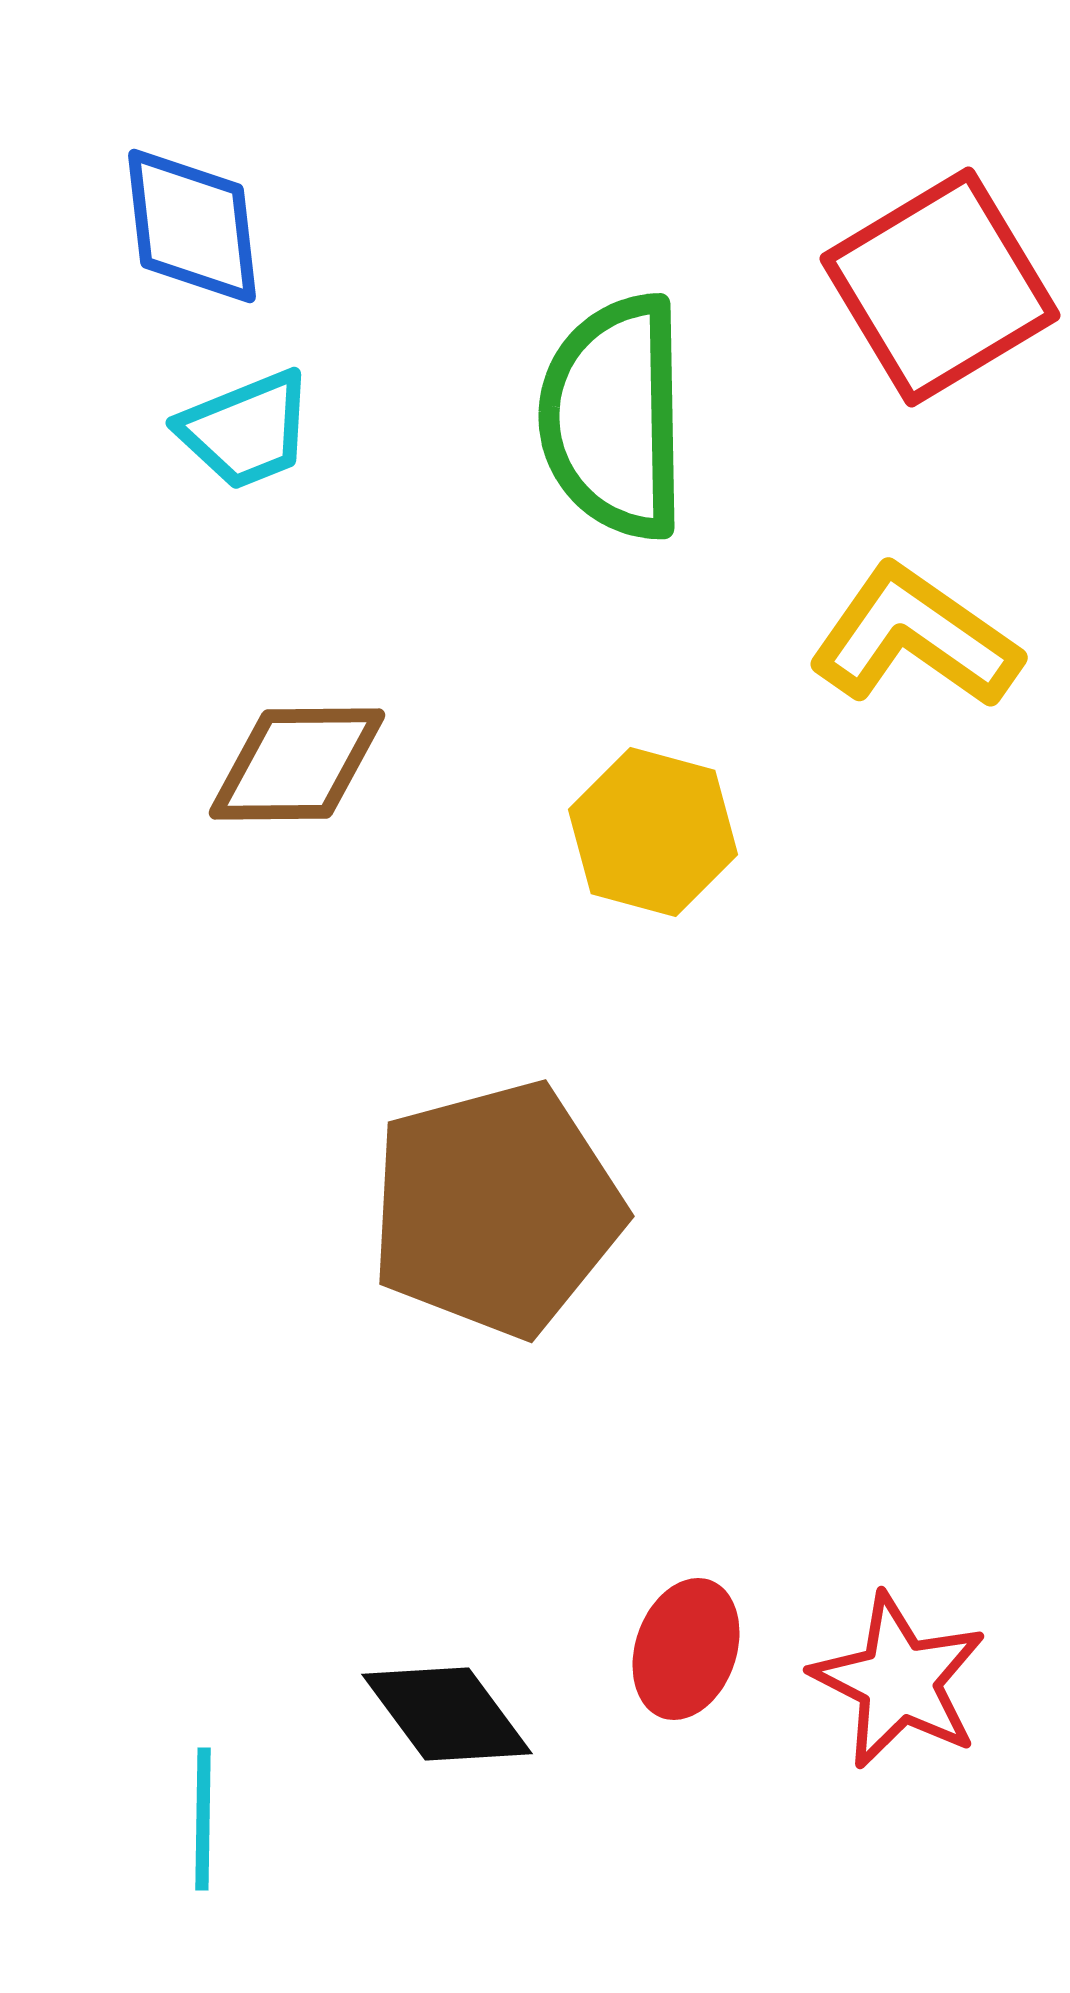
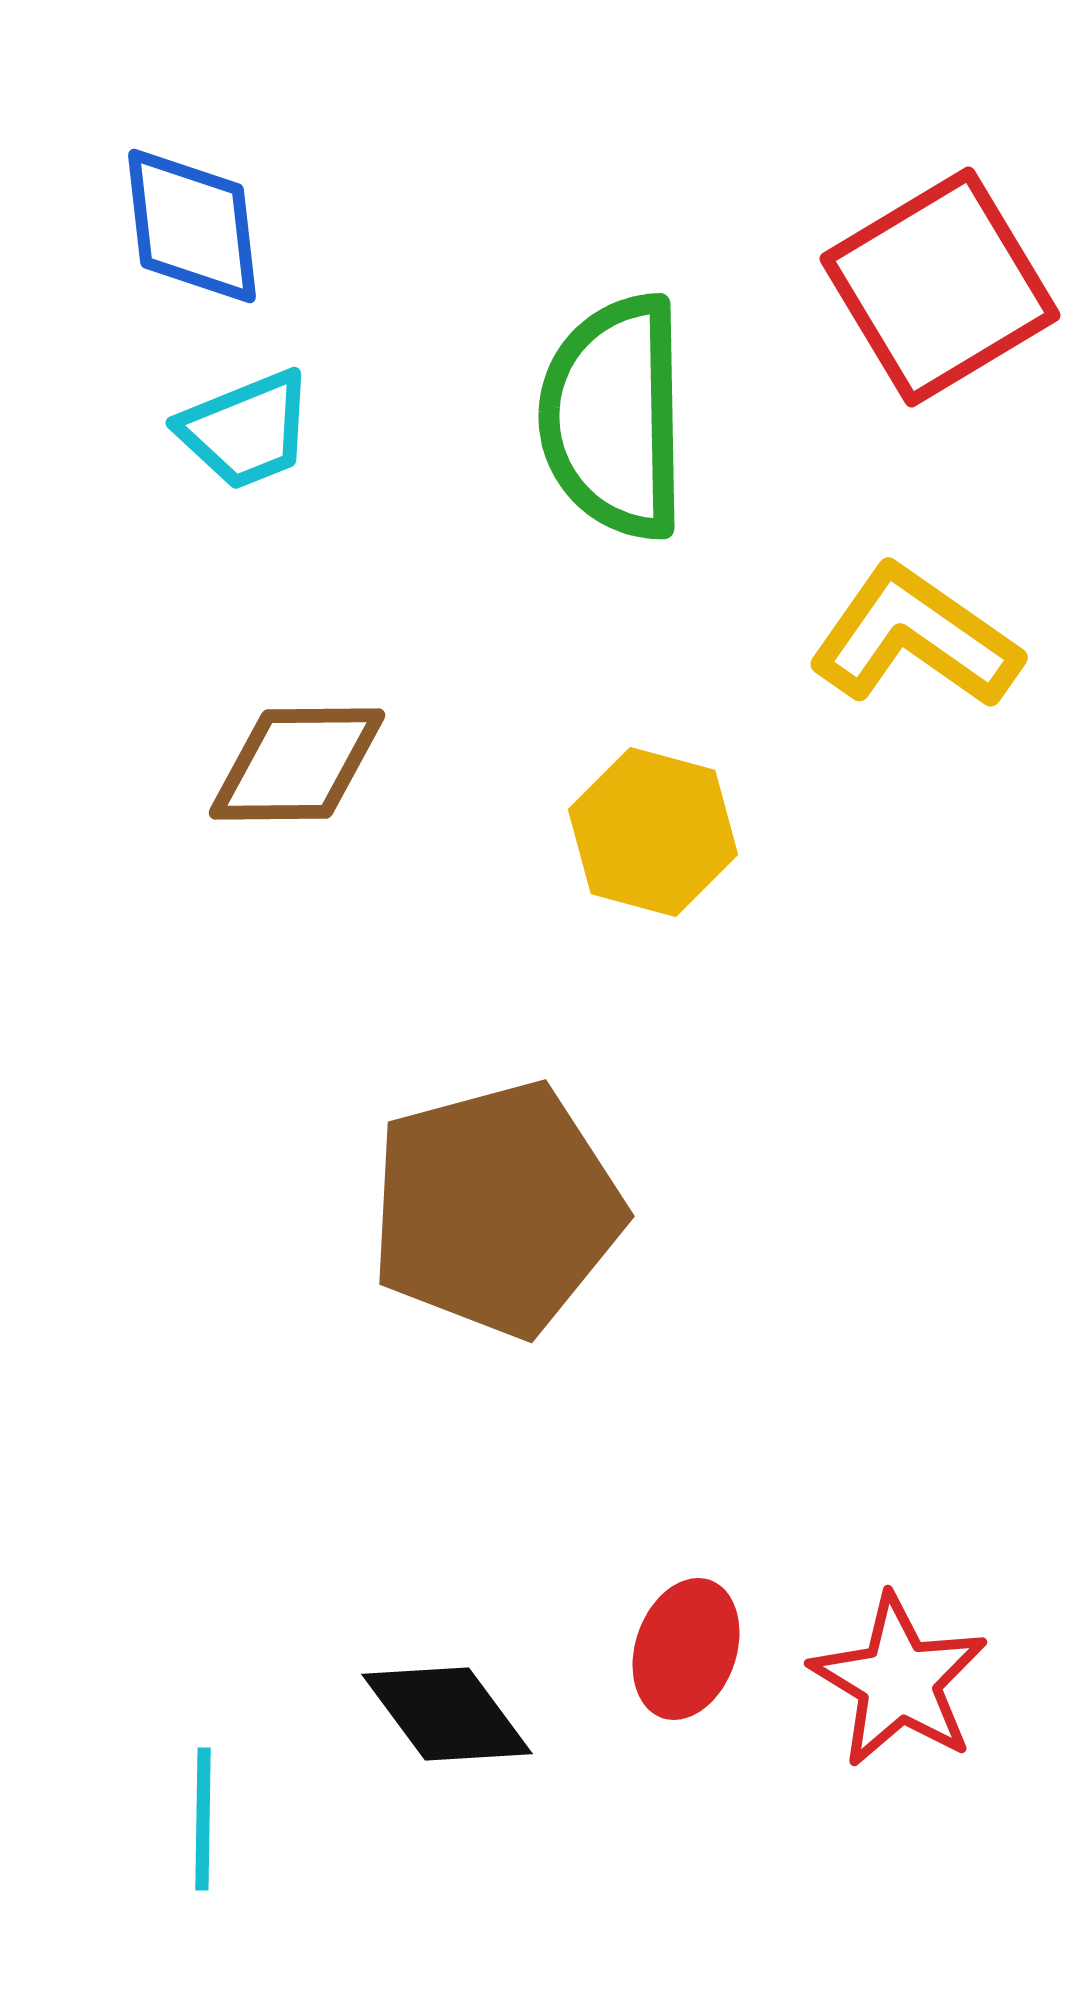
red star: rotated 4 degrees clockwise
